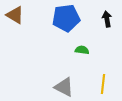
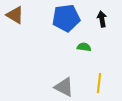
black arrow: moved 5 px left
green semicircle: moved 2 px right, 3 px up
yellow line: moved 4 px left, 1 px up
